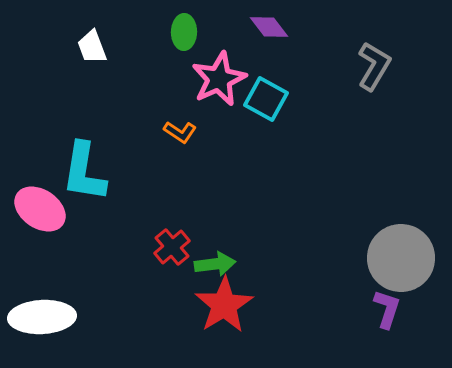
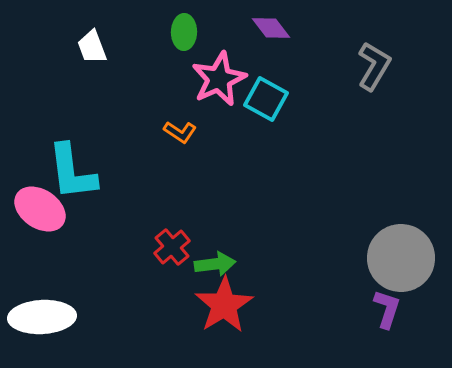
purple diamond: moved 2 px right, 1 px down
cyan L-shape: moved 12 px left; rotated 16 degrees counterclockwise
